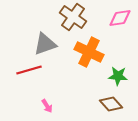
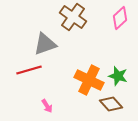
pink diamond: rotated 35 degrees counterclockwise
orange cross: moved 28 px down
green star: rotated 12 degrees clockwise
